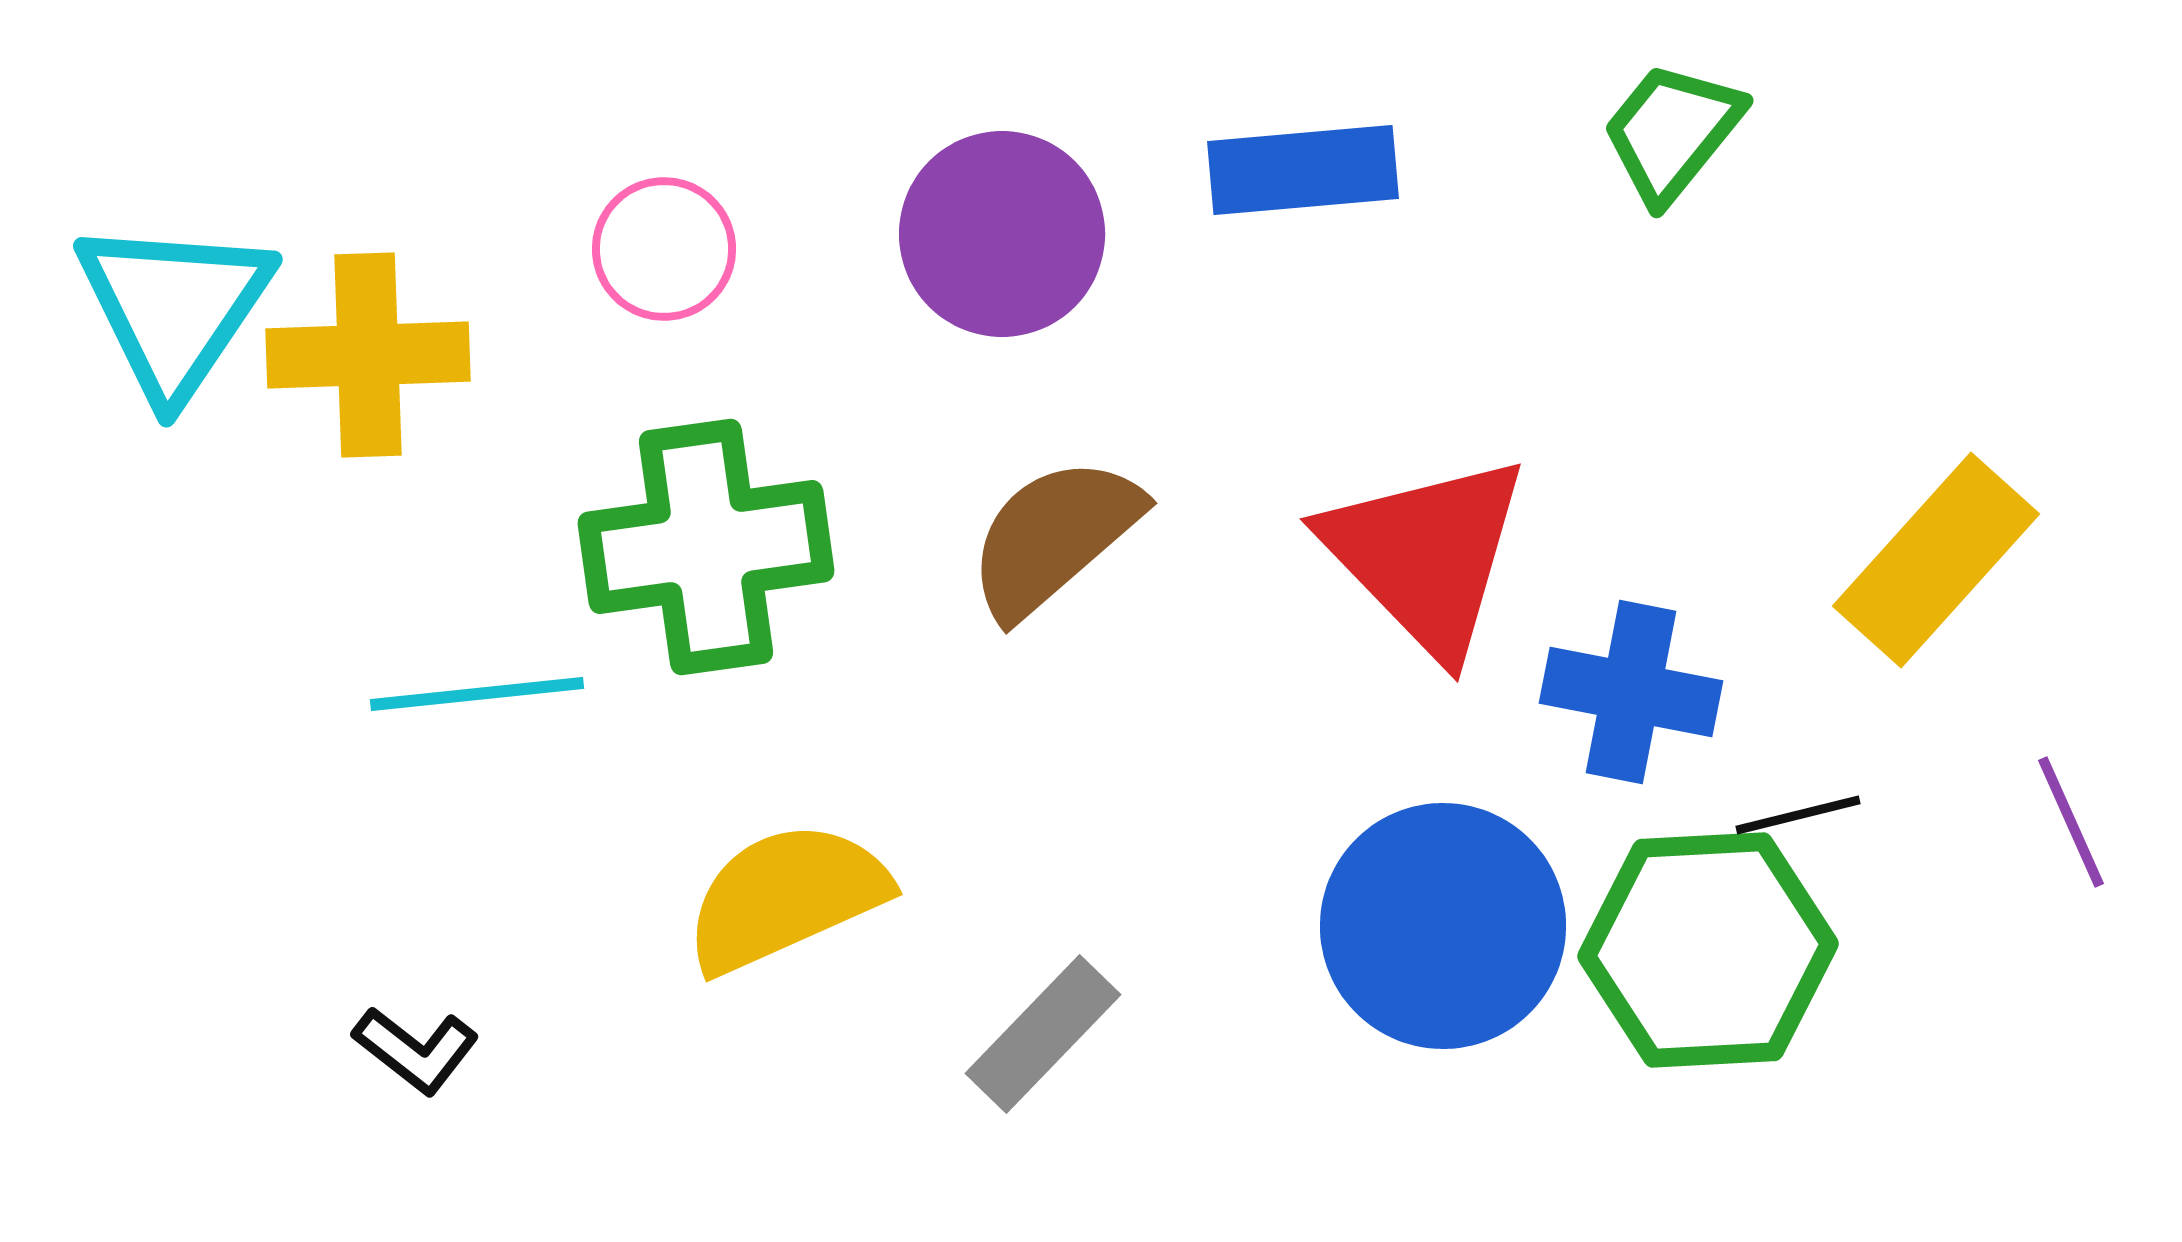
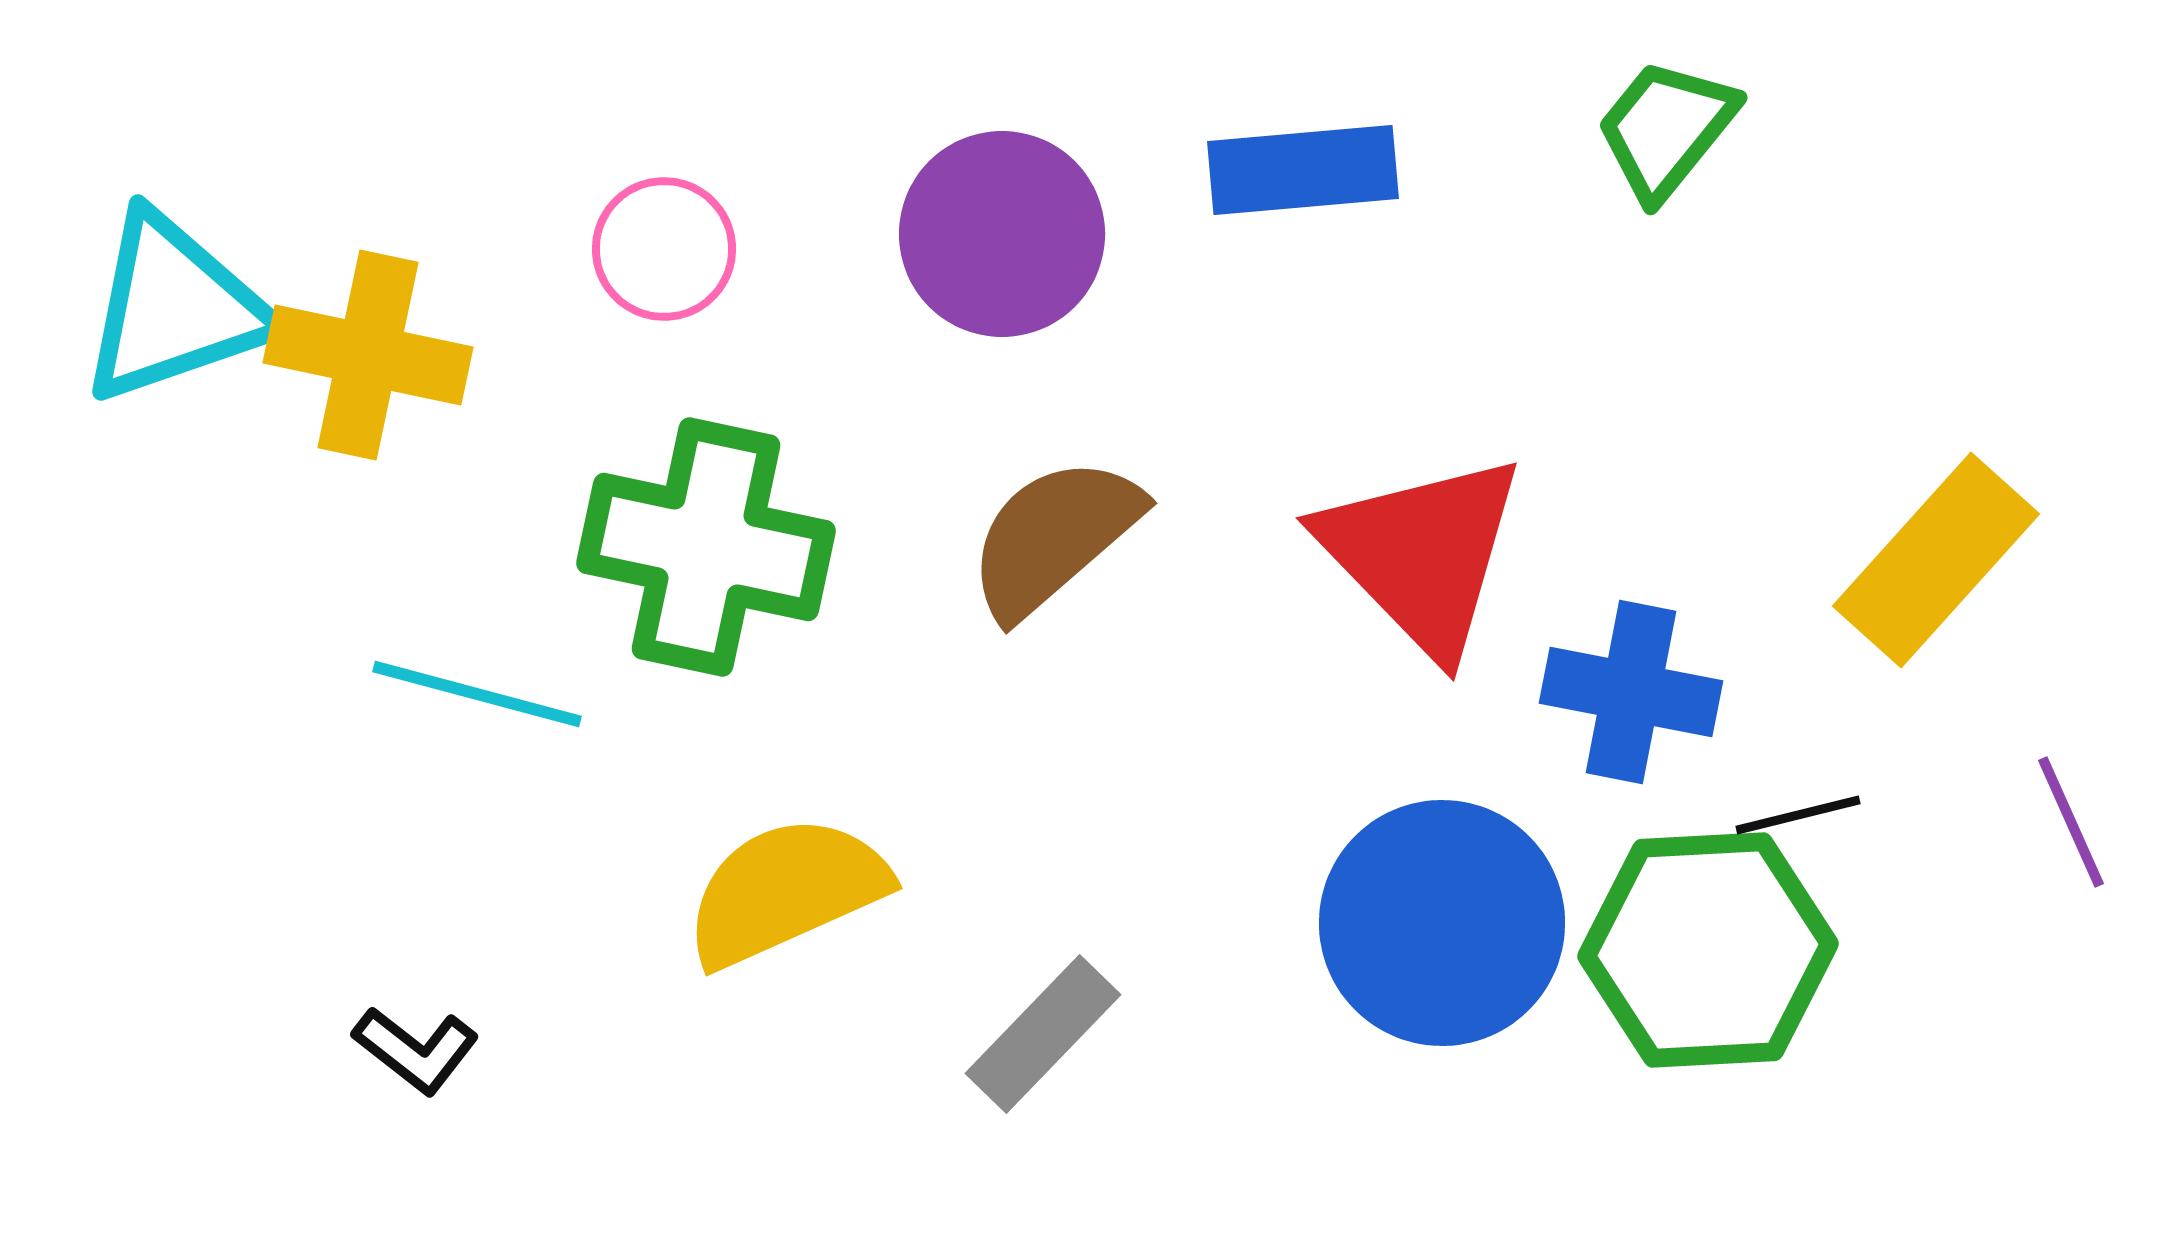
green trapezoid: moved 6 px left, 3 px up
cyan triangle: rotated 37 degrees clockwise
yellow cross: rotated 14 degrees clockwise
green cross: rotated 20 degrees clockwise
red triangle: moved 4 px left, 1 px up
cyan line: rotated 21 degrees clockwise
yellow semicircle: moved 6 px up
blue circle: moved 1 px left, 3 px up
